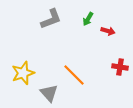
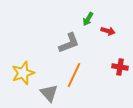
gray L-shape: moved 18 px right, 24 px down
orange line: rotated 70 degrees clockwise
